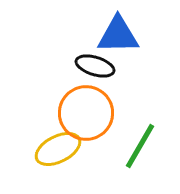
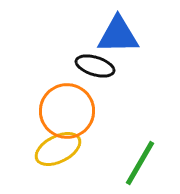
orange circle: moved 19 px left, 2 px up
green line: moved 17 px down
